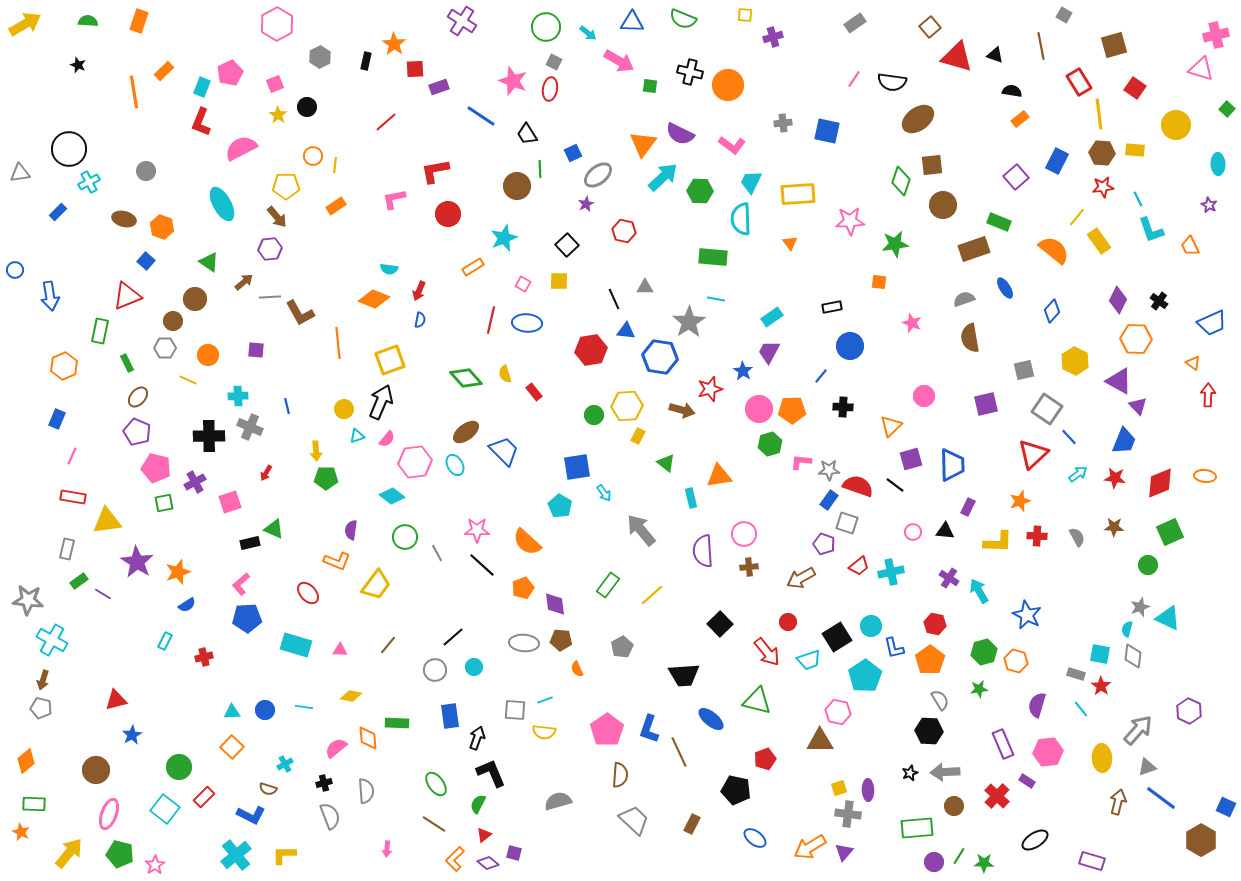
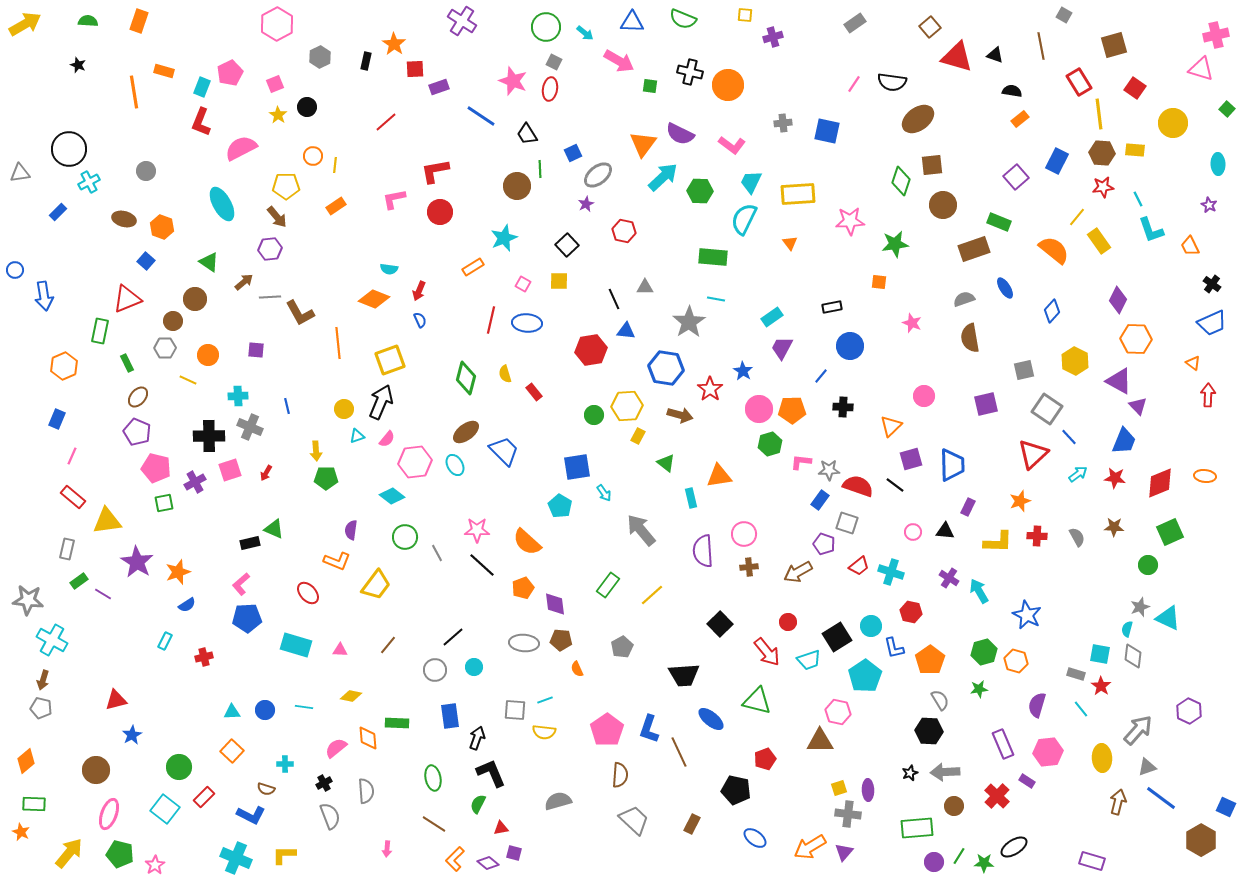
cyan arrow at (588, 33): moved 3 px left
orange rectangle at (164, 71): rotated 60 degrees clockwise
pink line at (854, 79): moved 5 px down
yellow circle at (1176, 125): moved 3 px left, 2 px up
red circle at (448, 214): moved 8 px left, 2 px up
cyan semicircle at (741, 219): moved 3 px right; rotated 28 degrees clockwise
blue arrow at (50, 296): moved 6 px left
red triangle at (127, 296): moved 3 px down
black cross at (1159, 301): moved 53 px right, 17 px up
blue semicircle at (420, 320): rotated 35 degrees counterclockwise
purple trapezoid at (769, 352): moved 13 px right, 4 px up
blue hexagon at (660, 357): moved 6 px right, 11 px down
green diamond at (466, 378): rotated 56 degrees clockwise
red star at (710, 389): rotated 20 degrees counterclockwise
brown arrow at (682, 410): moved 2 px left, 5 px down
red rectangle at (73, 497): rotated 30 degrees clockwise
blue rectangle at (829, 500): moved 9 px left
pink square at (230, 502): moved 32 px up
cyan cross at (891, 572): rotated 30 degrees clockwise
brown arrow at (801, 578): moved 3 px left, 6 px up
red hexagon at (935, 624): moved 24 px left, 12 px up
orange square at (232, 747): moved 4 px down
cyan cross at (285, 764): rotated 28 degrees clockwise
black cross at (324, 783): rotated 14 degrees counterclockwise
green ellipse at (436, 784): moved 3 px left, 6 px up; rotated 25 degrees clockwise
brown semicircle at (268, 789): moved 2 px left
red triangle at (484, 835): moved 17 px right, 7 px up; rotated 28 degrees clockwise
black ellipse at (1035, 840): moved 21 px left, 7 px down
cyan cross at (236, 855): moved 3 px down; rotated 28 degrees counterclockwise
